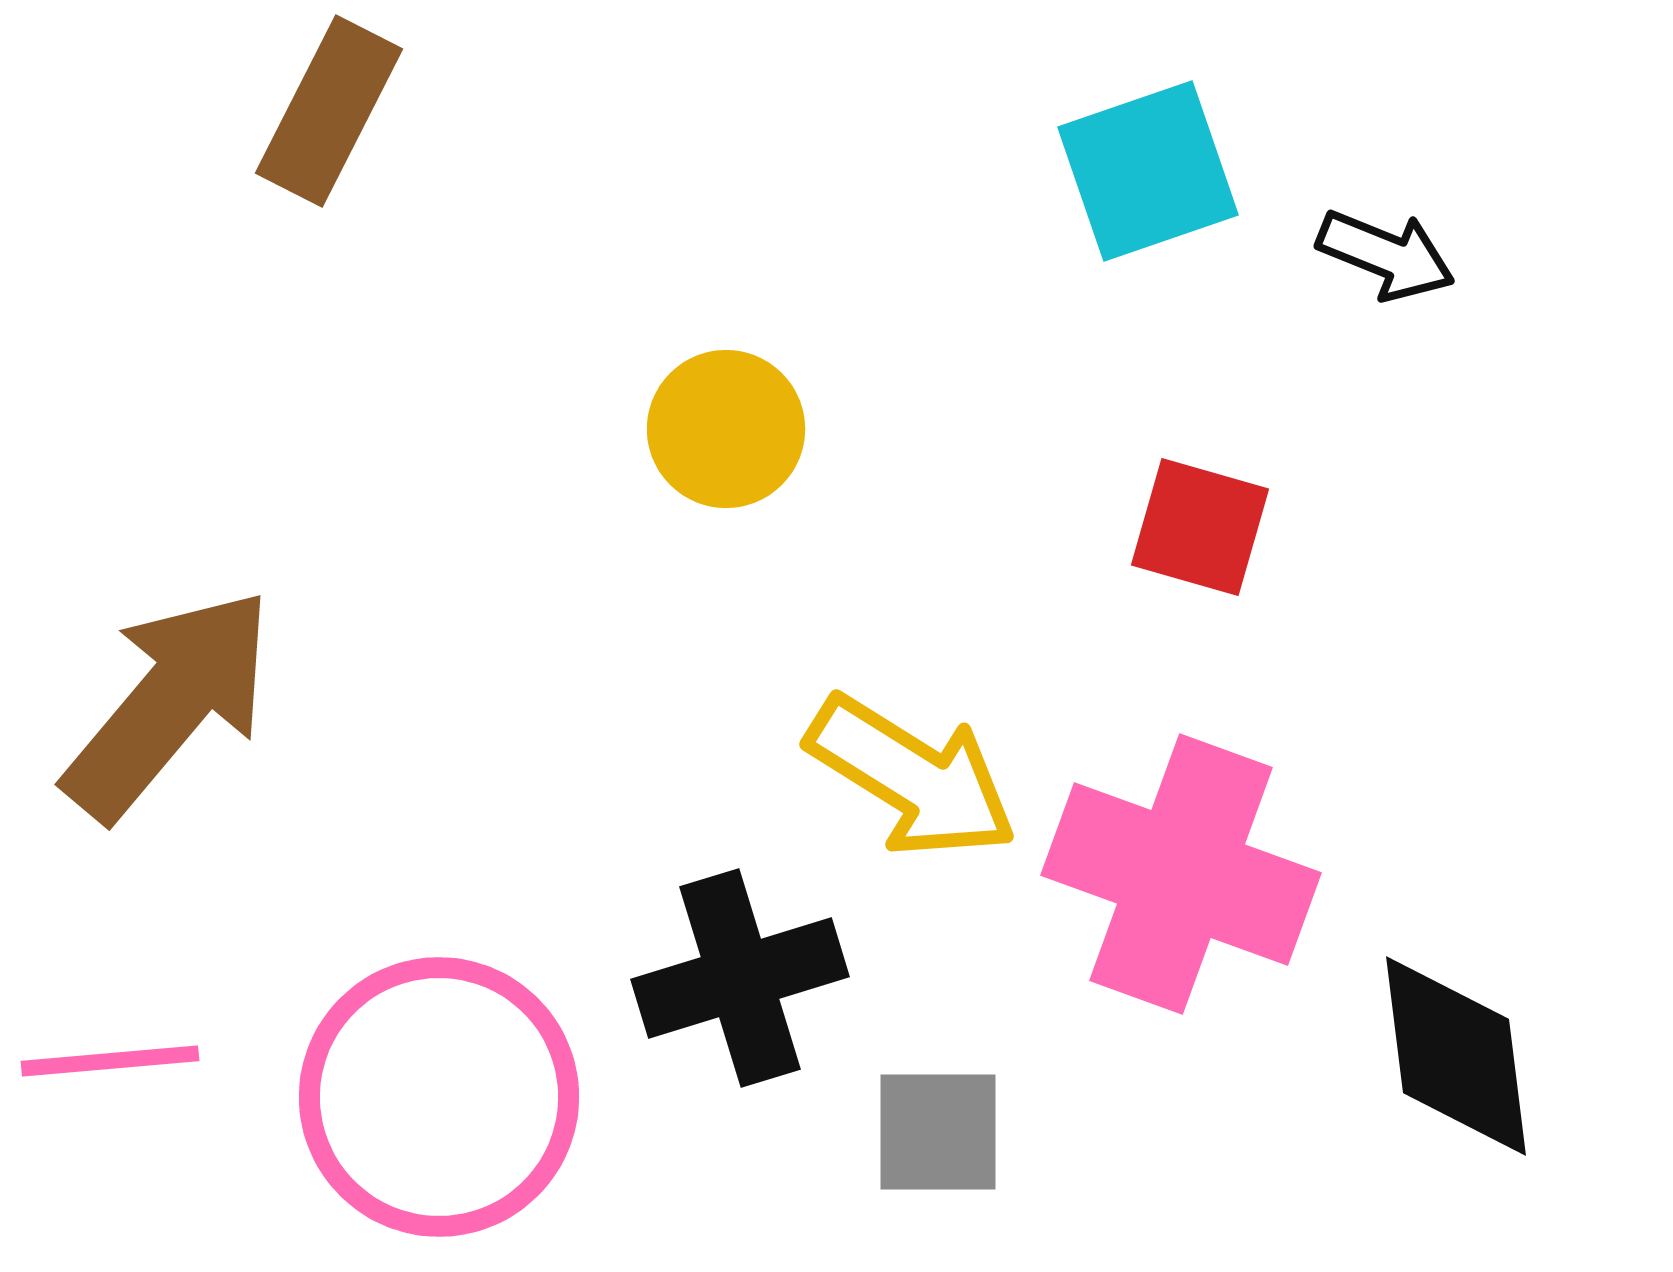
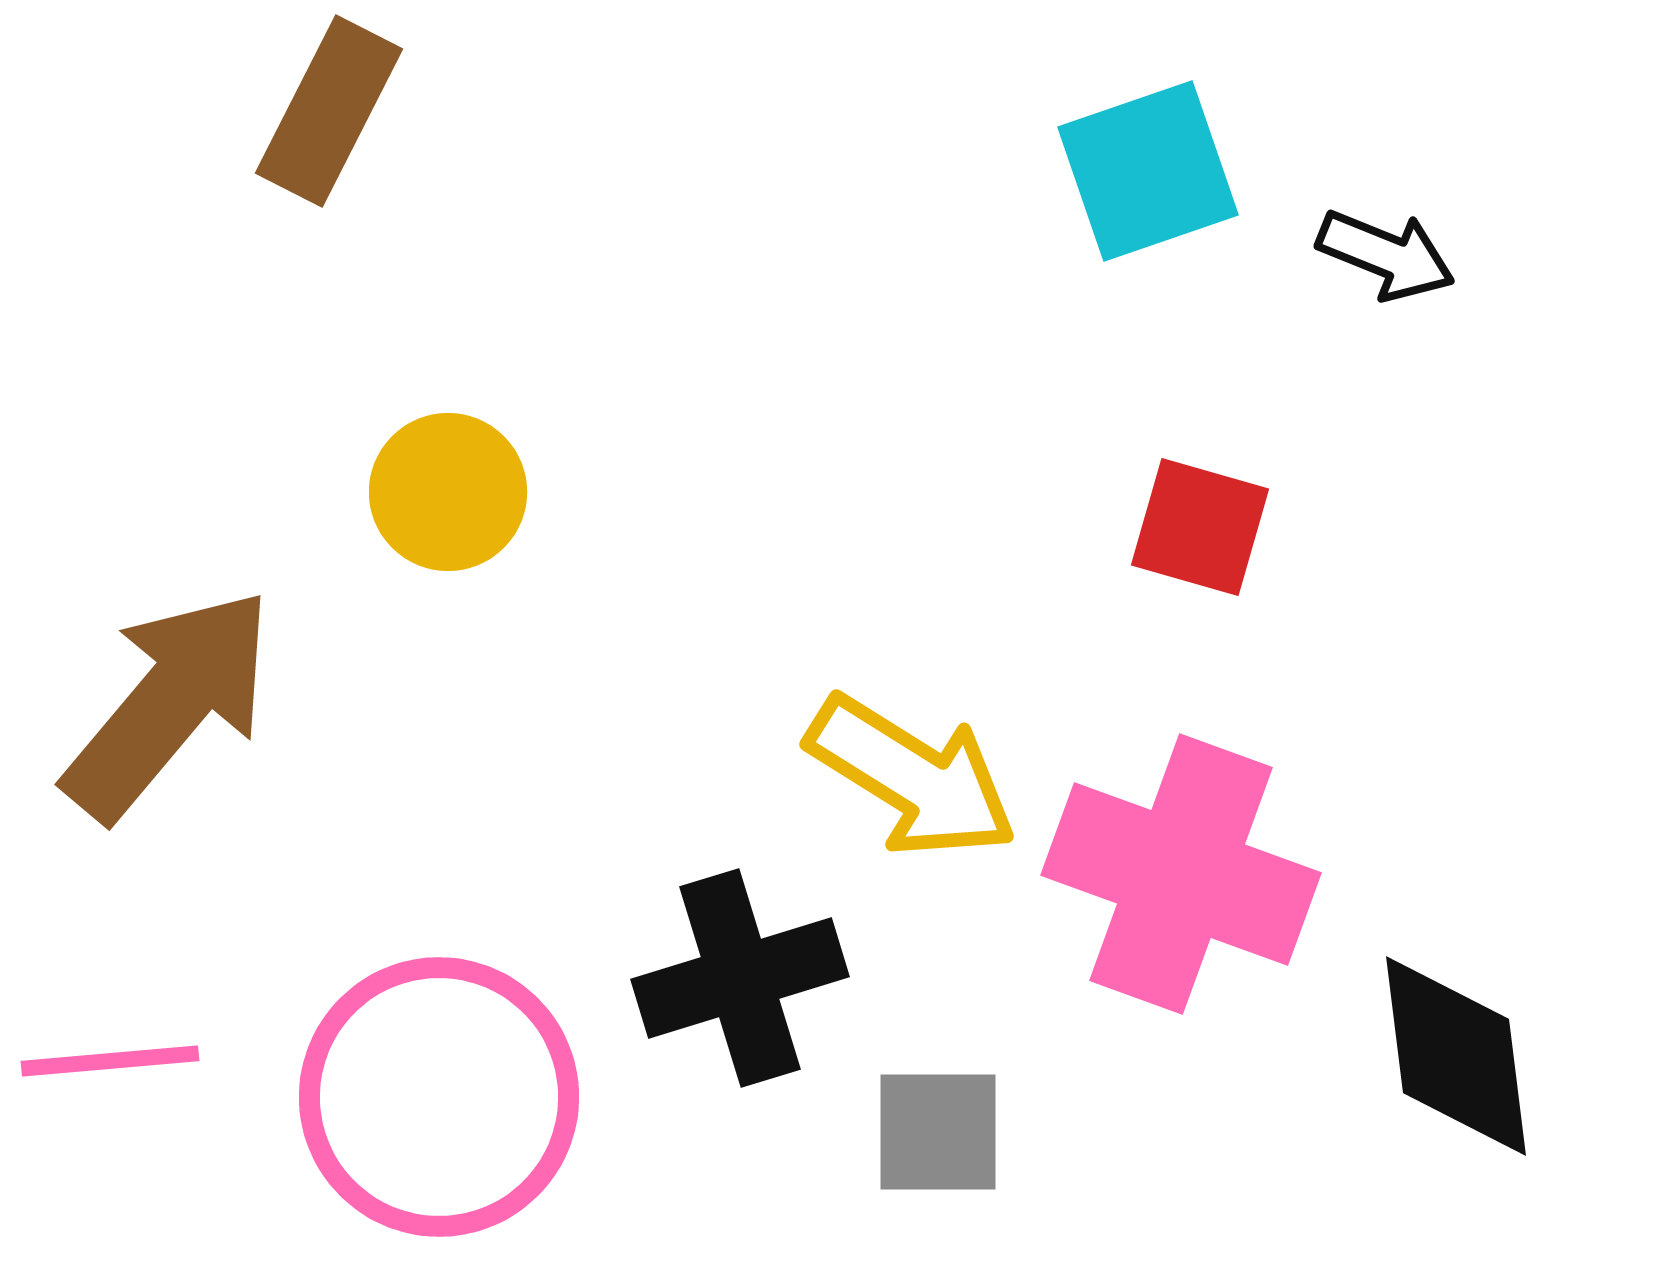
yellow circle: moved 278 px left, 63 px down
